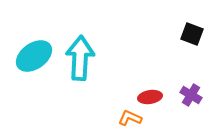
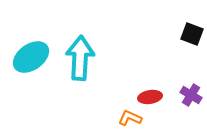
cyan ellipse: moved 3 px left, 1 px down
